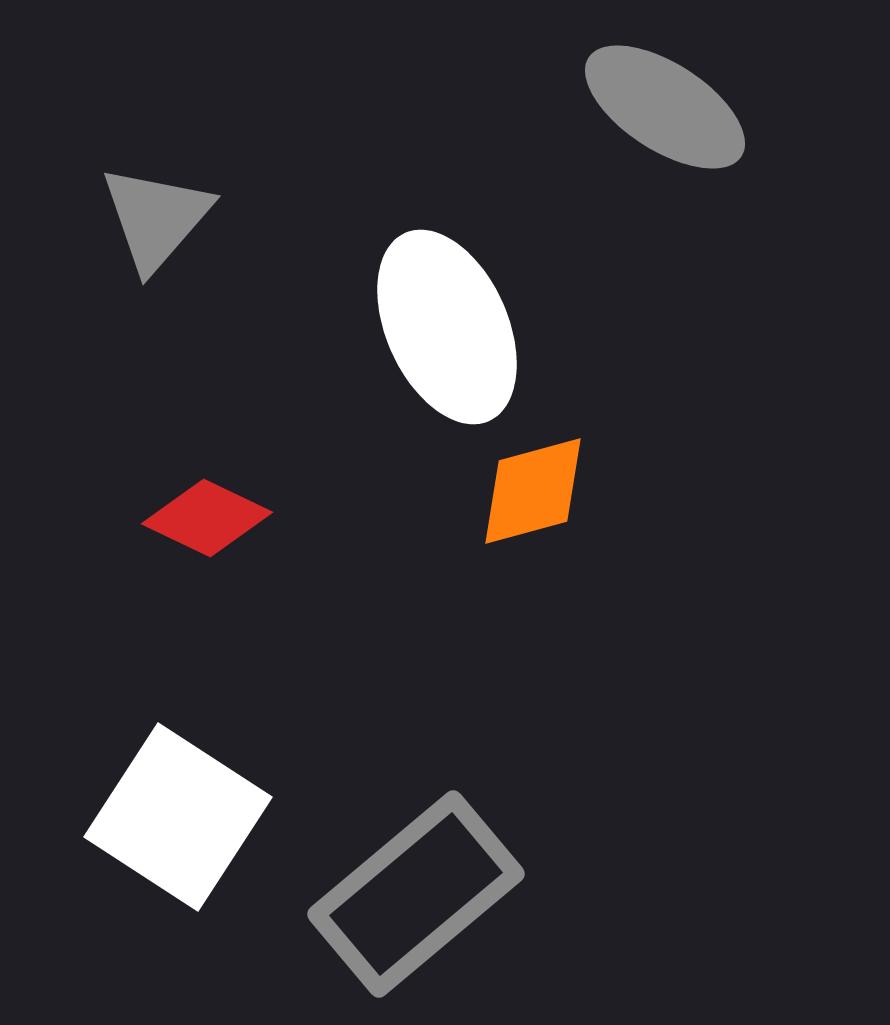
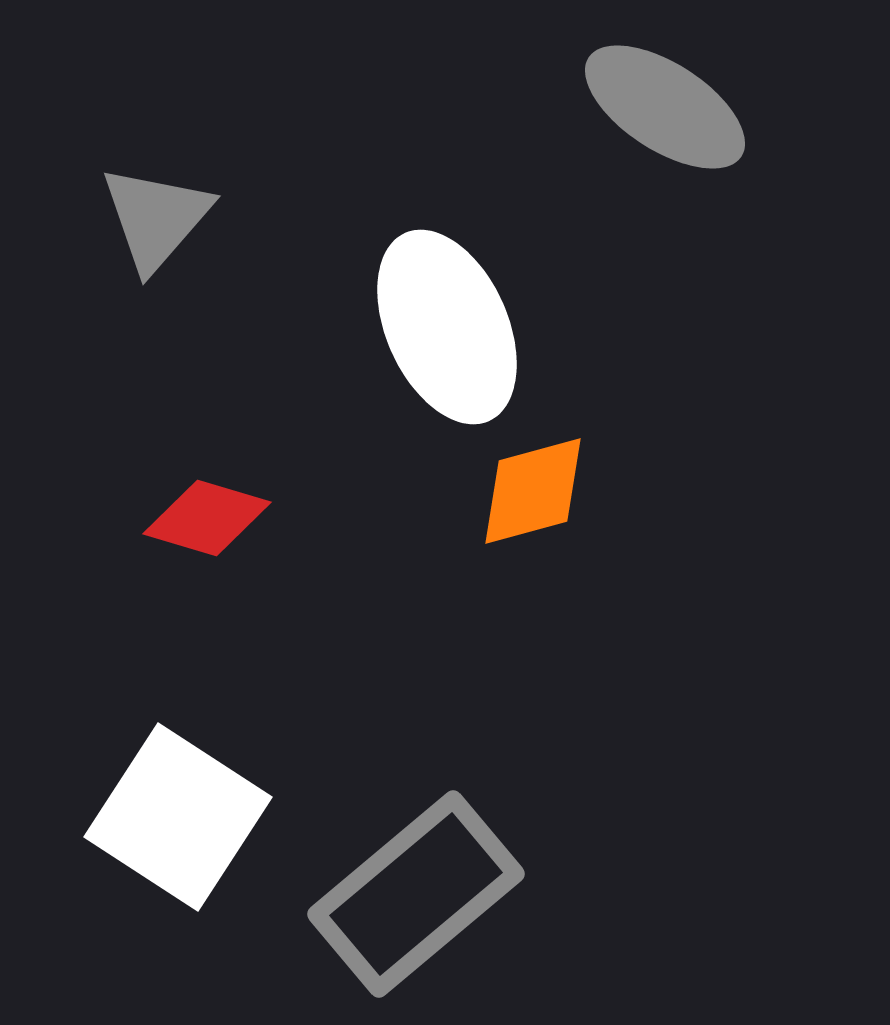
red diamond: rotated 9 degrees counterclockwise
